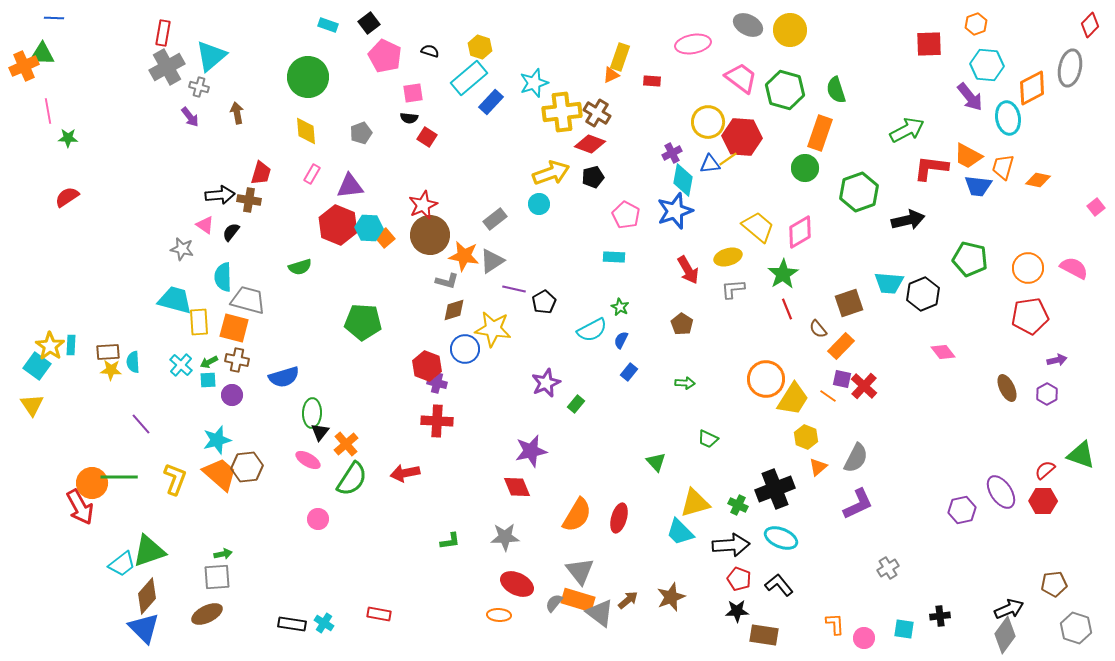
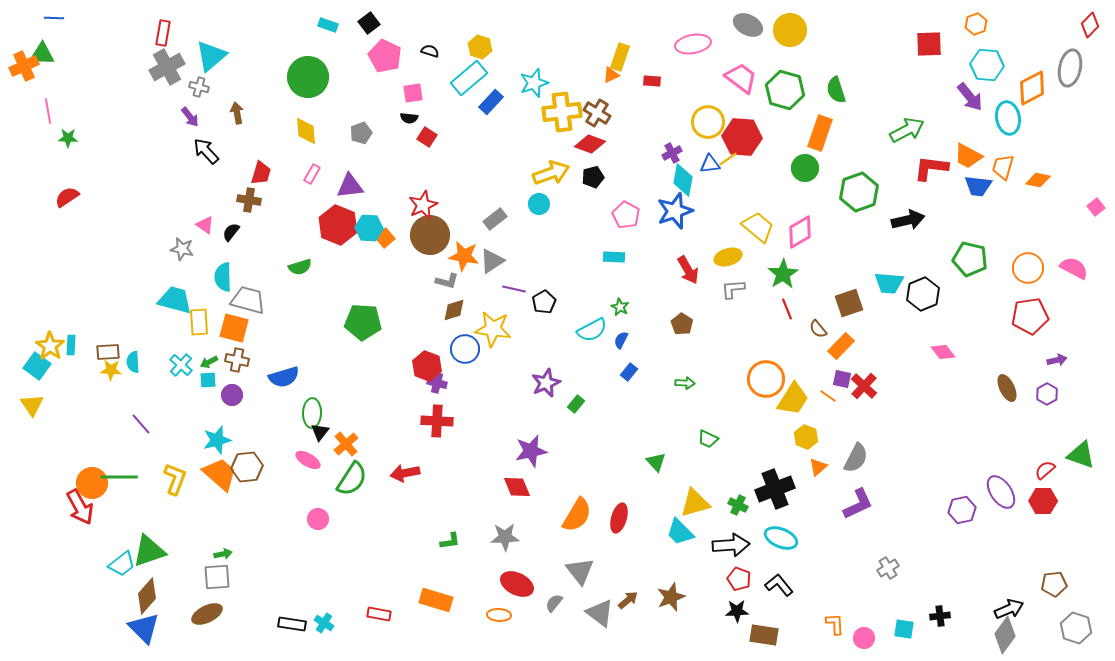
black arrow at (220, 195): moved 14 px left, 44 px up; rotated 128 degrees counterclockwise
orange rectangle at (578, 600): moved 142 px left
